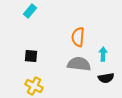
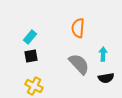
cyan rectangle: moved 26 px down
orange semicircle: moved 9 px up
black square: rotated 16 degrees counterclockwise
gray semicircle: rotated 40 degrees clockwise
